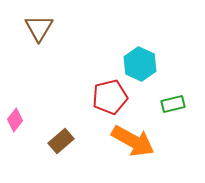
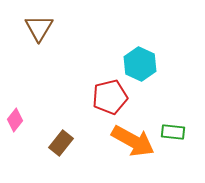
green rectangle: moved 28 px down; rotated 20 degrees clockwise
brown rectangle: moved 2 px down; rotated 10 degrees counterclockwise
